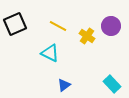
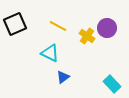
purple circle: moved 4 px left, 2 px down
blue triangle: moved 1 px left, 8 px up
